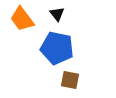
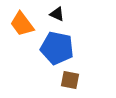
black triangle: rotated 28 degrees counterclockwise
orange trapezoid: moved 5 px down
